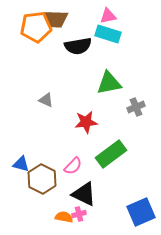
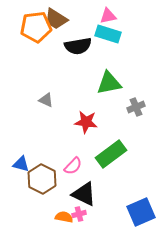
brown trapezoid: rotated 30 degrees clockwise
red star: rotated 15 degrees clockwise
